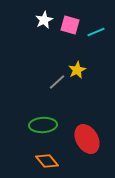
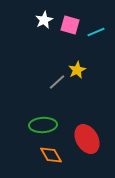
orange diamond: moved 4 px right, 6 px up; rotated 10 degrees clockwise
